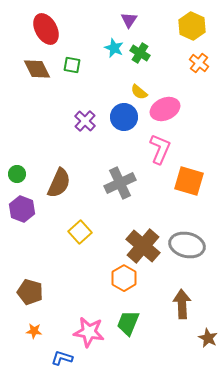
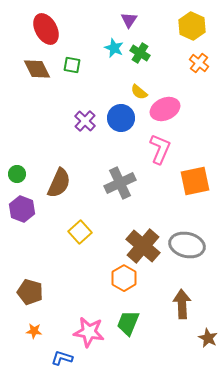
blue circle: moved 3 px left, 1 px down
orange square: moved 6 px right; rotated 28 degrees counterclockwise
